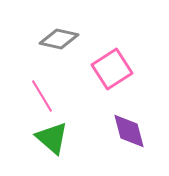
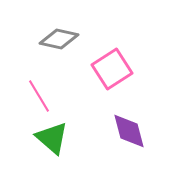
pink line: moved 3 px left
